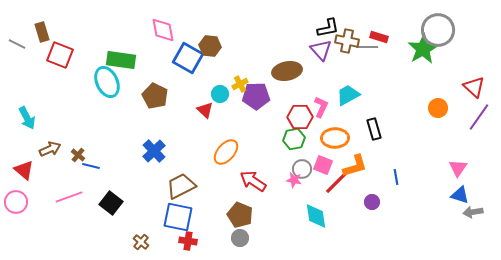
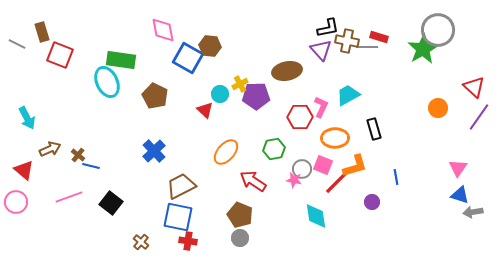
green hexagon at (294, 139): moved 20 px left, 10 px down
